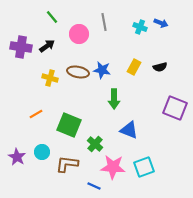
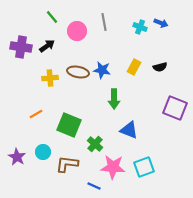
pink circle: moved 2 px left, 3 px up
yellow cross: rotated 21 degrees counterclockwise
cyan circle: moved 1 px right
